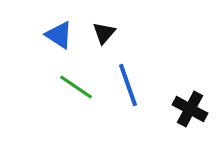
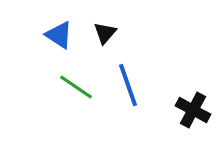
black triangle: moved 1 px right
black cross: moved 3 px right, 1 px down
